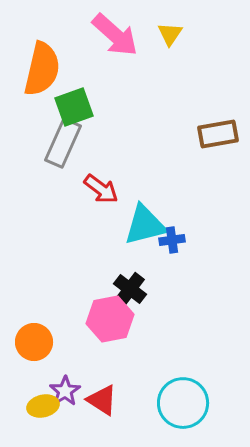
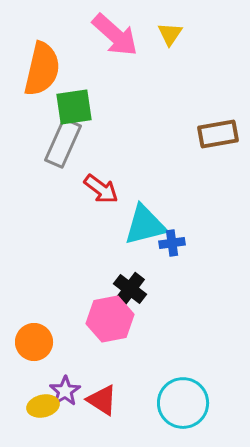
green square: rotated 12 degrees clockwise
blue cross: moved 3 px down
